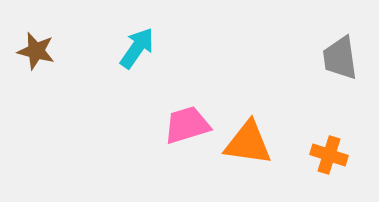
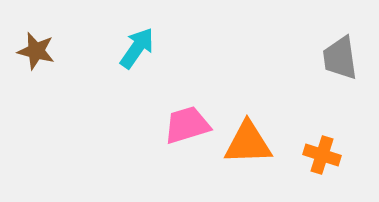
orange triangle: rotated 10 degrees counterclockwise
orange cross: moved 7 px left
